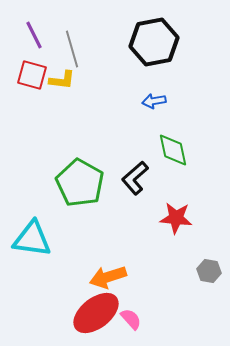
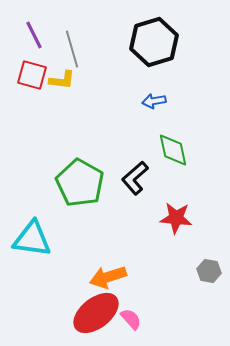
black hexagon: rotated 6 degrees counterclockwise
